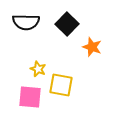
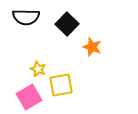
black semicircle: moved 5 px up
yellow square: rotated 20 degrees counterclockwise
pink square: moved 1 px left; rotated 35 degrees counterclockwise
